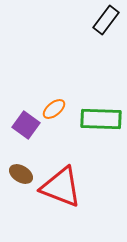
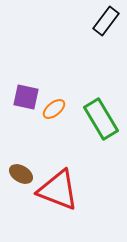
black rectangle: moved 1 px down
green rectangle: rotated 57 degrees clockwise
purple square: moved 28 px up; rotated 24 degrees counterclockwise
red triangle: moved 3 px left, 3 px down
